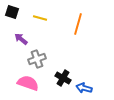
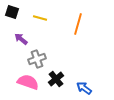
black cross: moved 7 px left, 1 px down; rotated 21 degrees clockwise
pink semicircle: moved 1 px up
blue arrow: rotated 21 degrees clockwise
